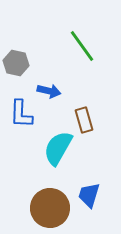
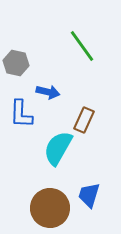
blue arrow: moved 1 px left, 1 px down
brown rectangle: rotated 40 degrees clockwise
